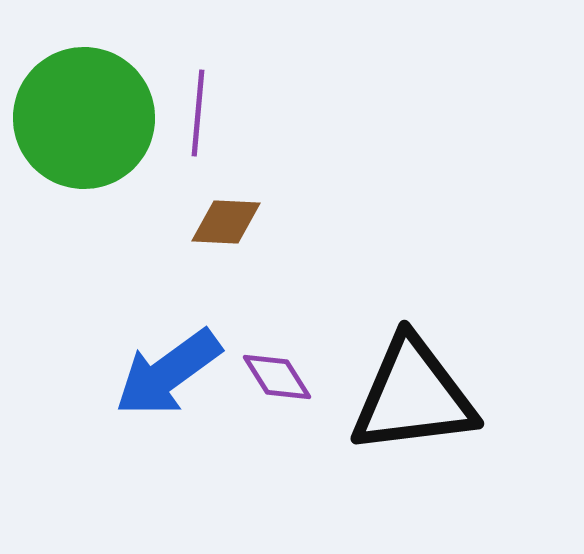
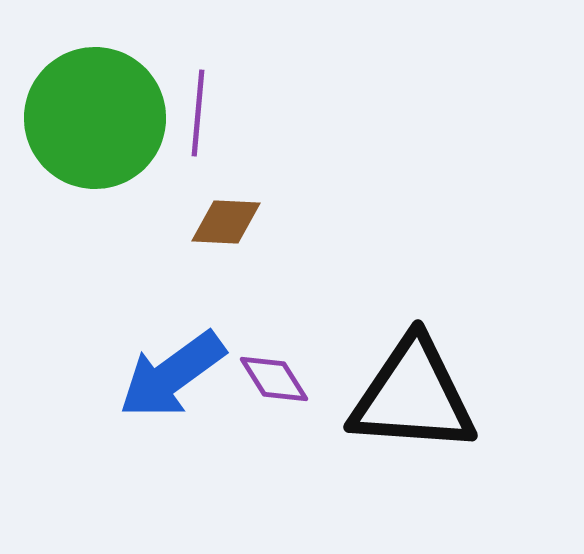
green circle: moved 11 px right
blue arrow: moved 4 px right, 2 px down
purple diamond: moved 3 px left, 2 px down
black triangle: rotated 11 degrees clockwise
